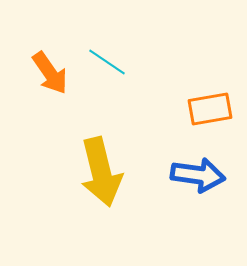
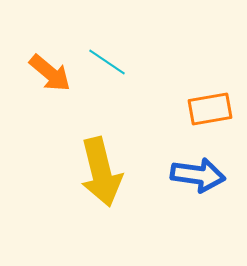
orange arrow: rotated 15 degrees counterclockwise
